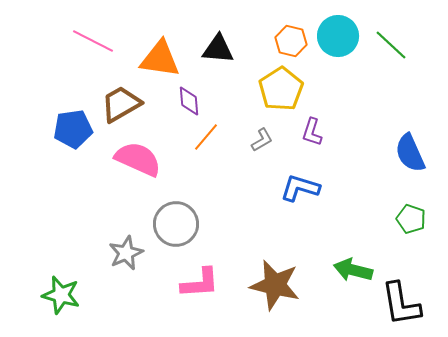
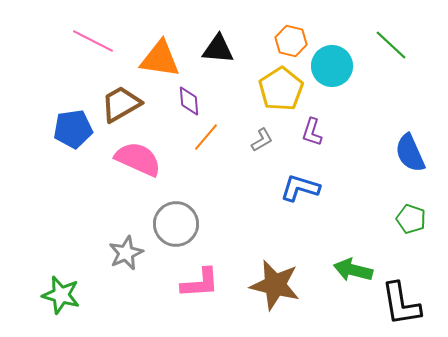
cyan circle: moved 6 px left, 30 px down
